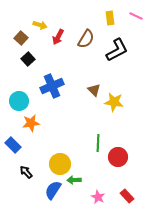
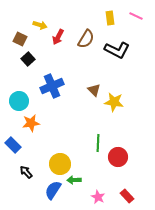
brown square: moved 1 px left, 1 px down; rotated 16 degrees counterclockwise
black L-shape: rotated 55 degrees clockwise
